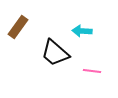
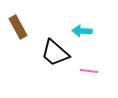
brown rectangle: rotated 65 degrees counterclockwise
pink line: moved 3 px left
